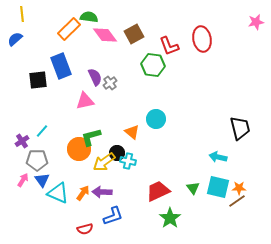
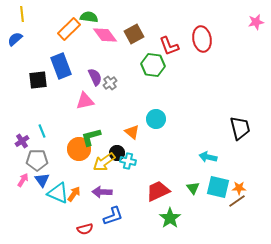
cyan line: rotated 64 degrees counterclockwise
cyan arrow: moved 10 px left
orange arrow: moved 9 px left, 1 px down
